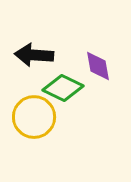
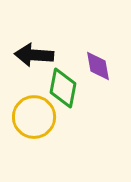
green diamond: rotated 75 degrees clockwise
